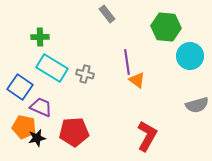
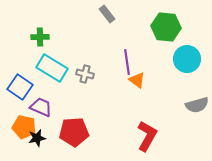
cyan circle: moved 3 px left, 3 px down
